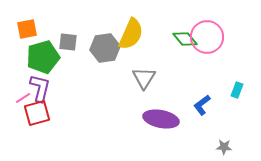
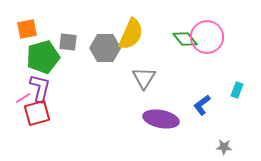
gray hexagon: rotated 8 degrees clockwise
